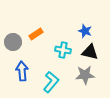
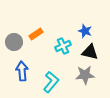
gray circle: moved 1 px right
cyan cross: moved 4 px up; rotated 35 degrees counterclockwise
